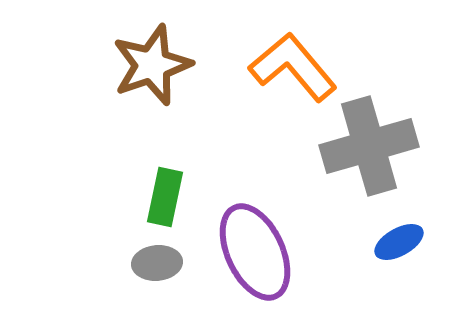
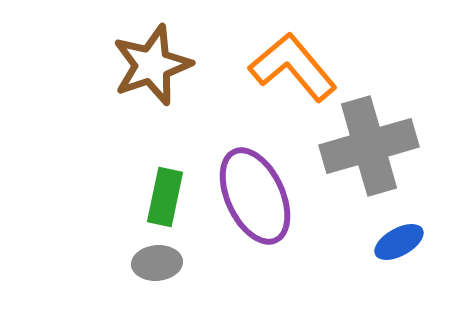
purple ellipse: moved 56 px up
